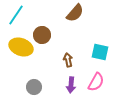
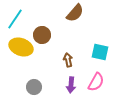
cyan line: moved 1 px left, 4 px down
